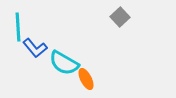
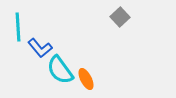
blue L-shape: moved 5 px right
cyan semicircle: moved 4 px left, 7 px down; rotated 24 degrees clockwise
